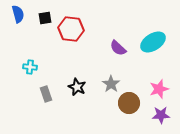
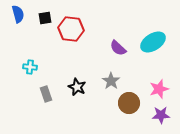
gray star: moved 3 px up
